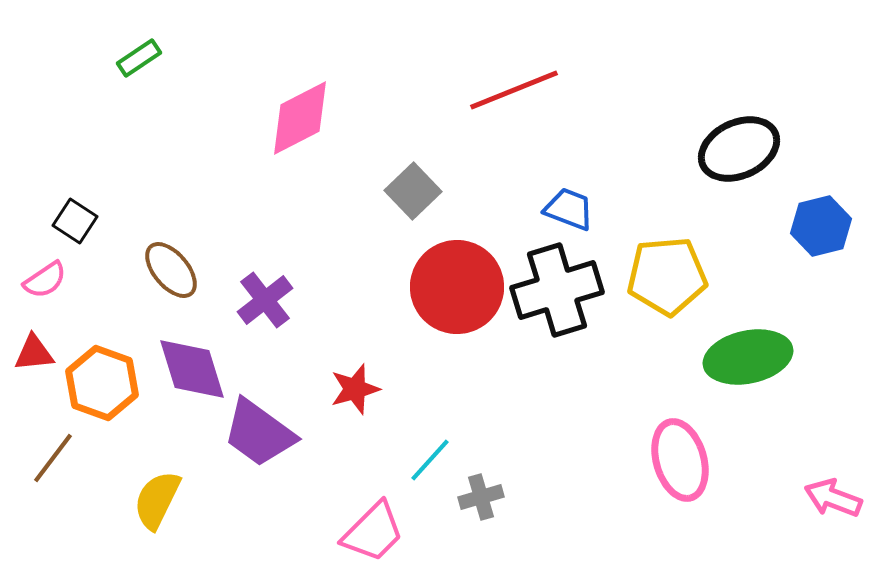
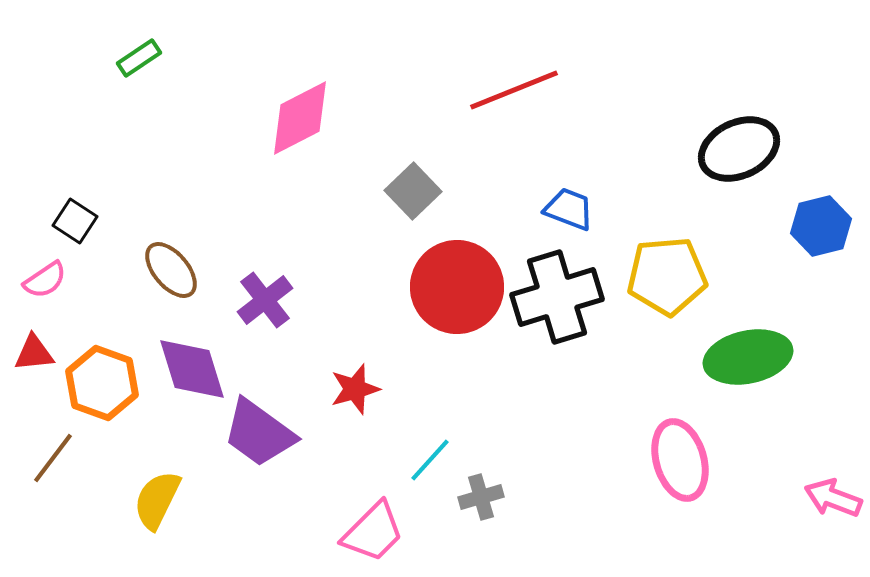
black cross: moved 7 px down
